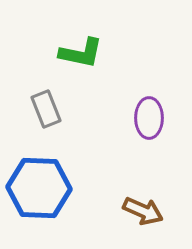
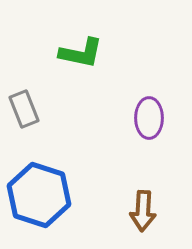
gray rectangle: moved 22 px left
blue hexagon: moved 7 px down; rotated 16 degrees clockwise
brown arrow: rotated 69 degrees clockwise
